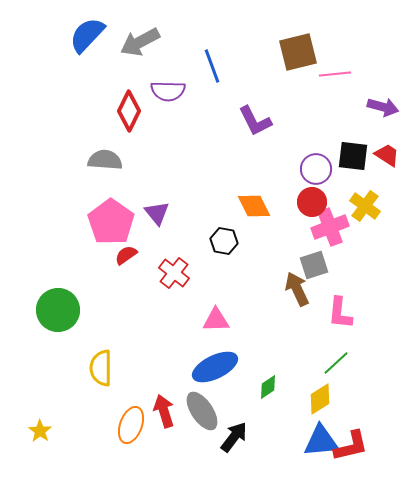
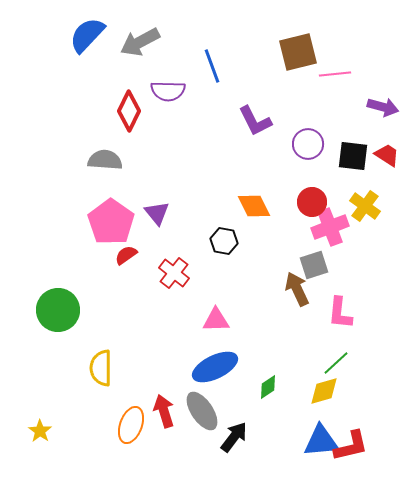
purple circle: moved 8 px left, 25 px up
yellow diamond: moved 4 px right, 8 px up; rotated 16 degrees clockwise
